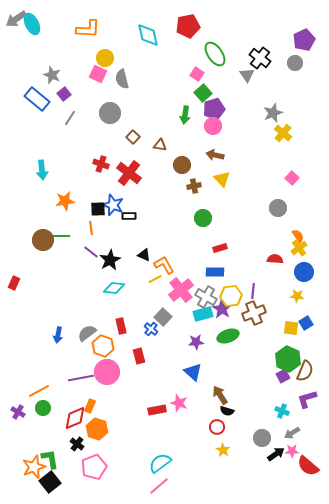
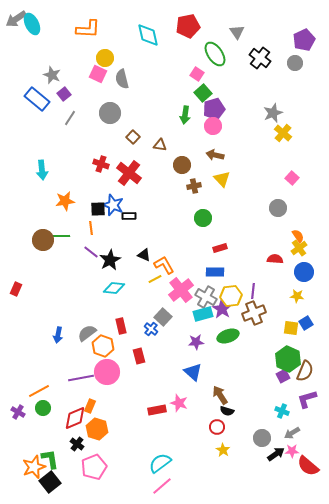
gray triangle at (247, 75): moved 10 px left, 43 px up
red rectangle at (14, 283): moved 2 px right, 6 px down
pink line at (159, 486): moved 3 px right
